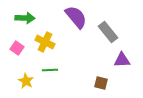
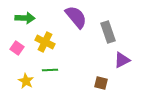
gray rectangle: rotated 20 degrees clockwise
purple triangle: rotated 24 degrees counterclockwise
